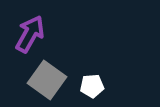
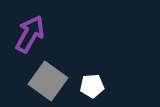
gray square: moved 1 px right, 1 px down
